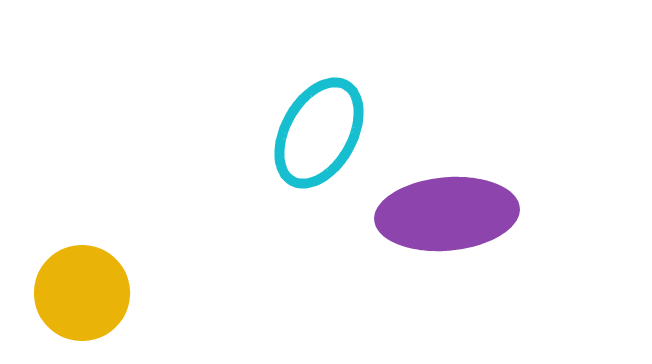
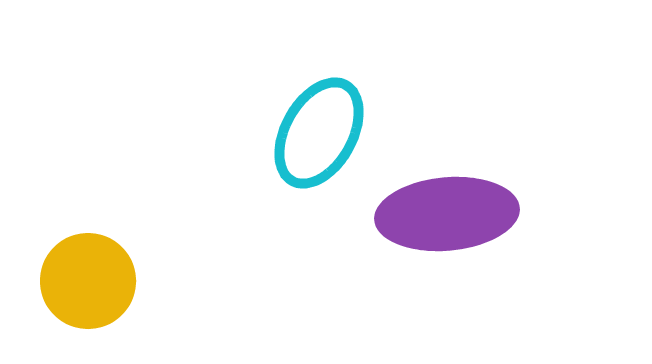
yellow circle: moved 6 px right, 12 px up
